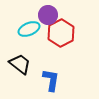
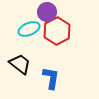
purple circle: moved 1 px left, 3 px up
red hexagon: moved 4 px left, 2 px up
blue L-shape: moved 2 px up
